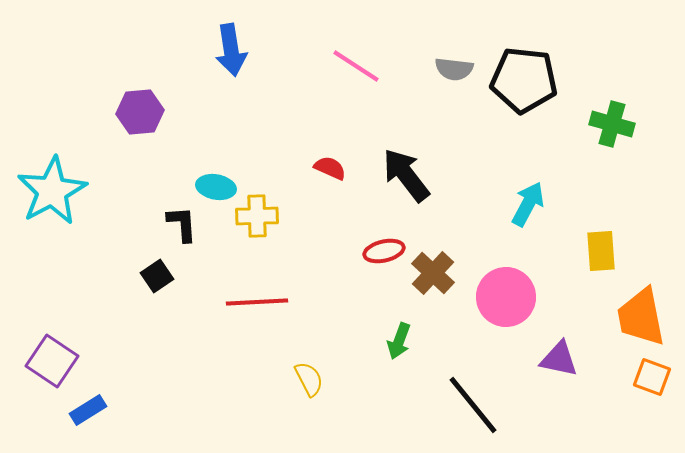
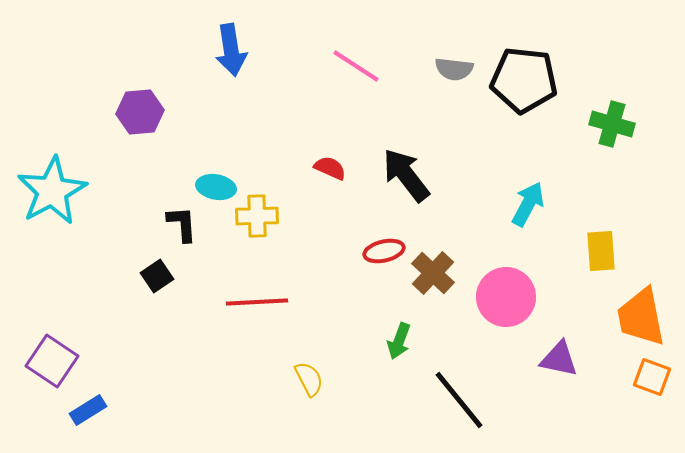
black line: moved 14 px left, 5 px up
